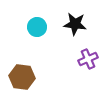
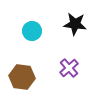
cyan circle: moved 5 px left, 4 px down
purple cross: moved 19 px left, 9 px down; rotated 18 degrees counterclockwise
